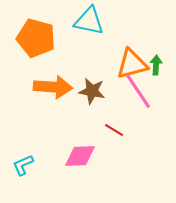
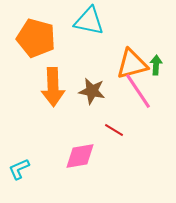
orange arrow: rotated 84 degrees clockwise
pink diamond: rotated 8 degrees counterclockwise
cyan L-shape: moved 4 px left, 4 px down
